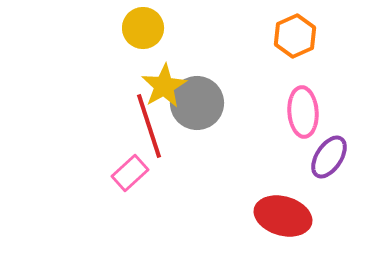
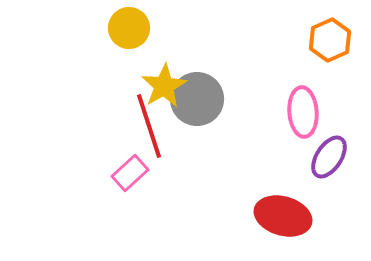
yellow circle: moved 14 px left
orange hexagon: moved 35 px right, 4 px down
gray circle: moved 4 px up
